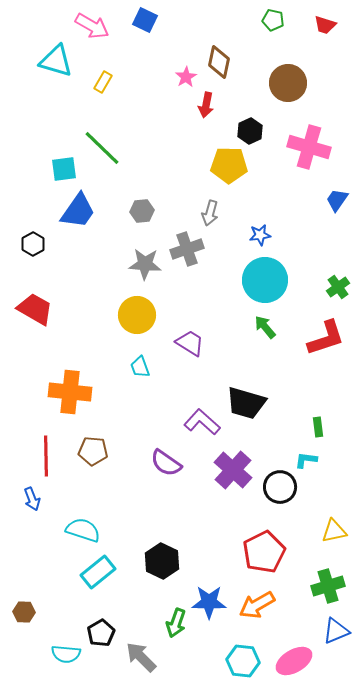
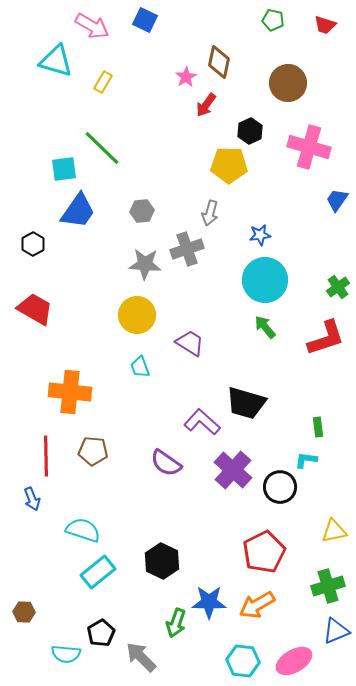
red arrow at (206, 105): rotated 25 degrees clockwise
